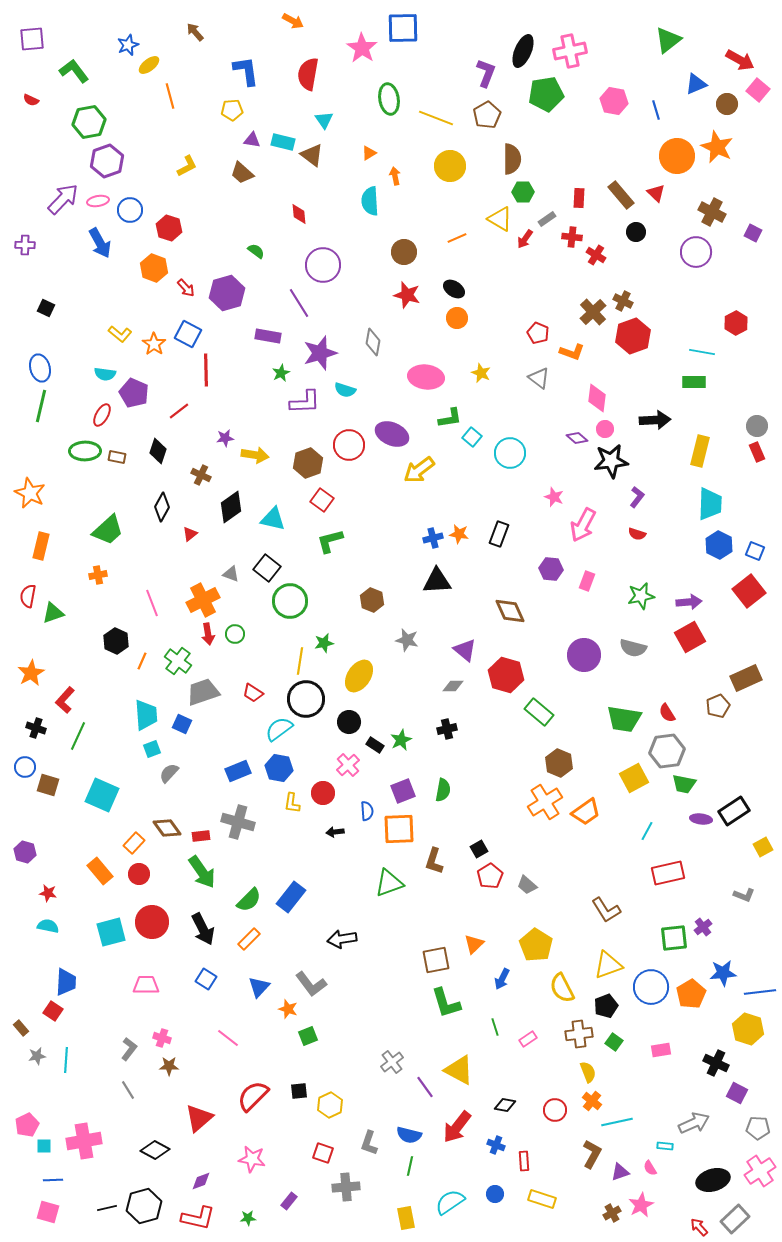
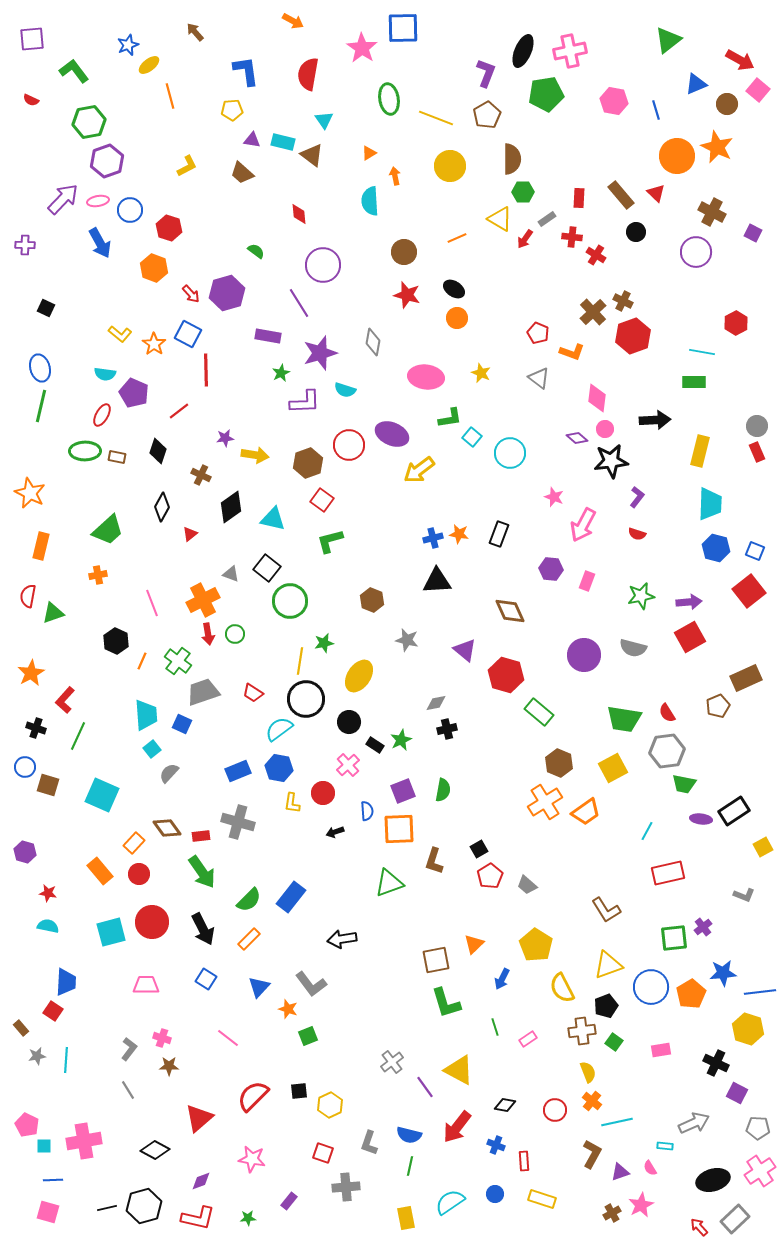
red arrow at (186, 288): moved 5 px right, 6 px down
blue hexagon at (719, 545): moved 3 px left, 3 px down; rotated 12 degrees counterclockwise
gray diamond at (453, 686): moved 17 px left, 17 px down; rotated 10 degrees counterclockwise
cyan square at (152, 749): rotated 18 degrees counterclockwise
yellow square at (634, 778): moved 21 px left, 10 px up
black arrow at (335, 832): rotated 12 degrees counterclockwise
brown cross at (579, 1034): moved 3 px right, 3 px up
pink pentagon at (27, 1125): rotated 20 degrees counterclockwise
